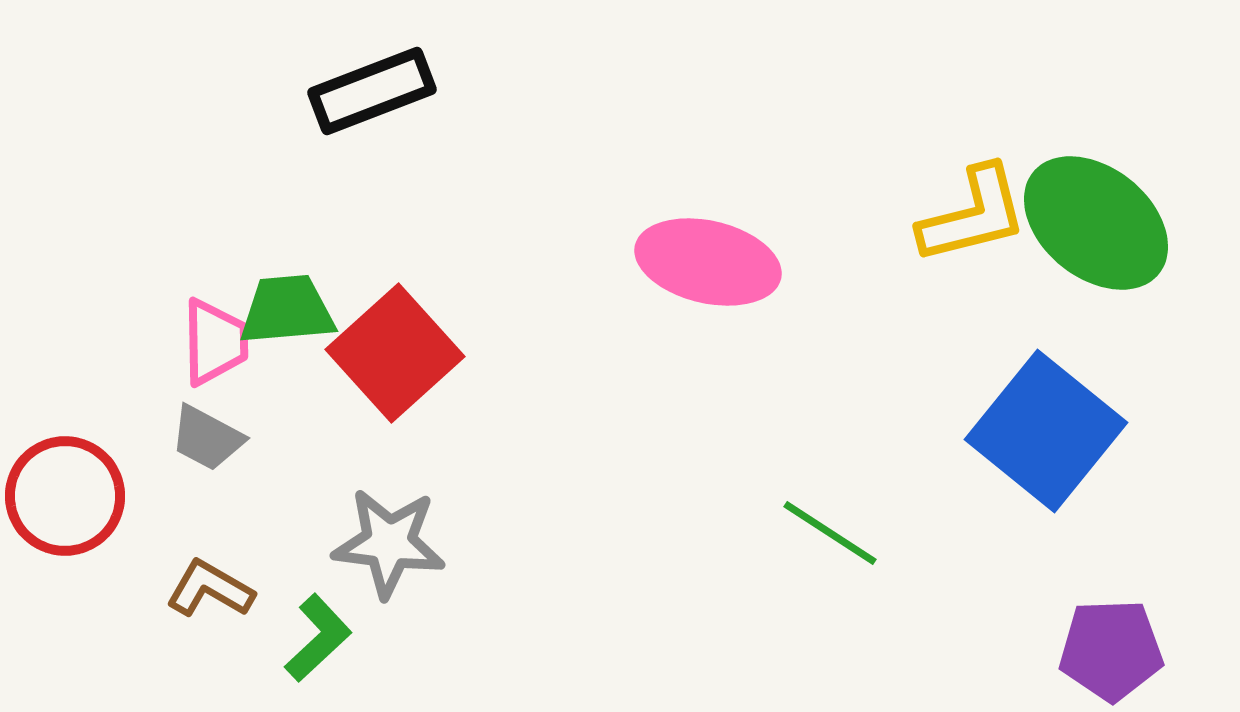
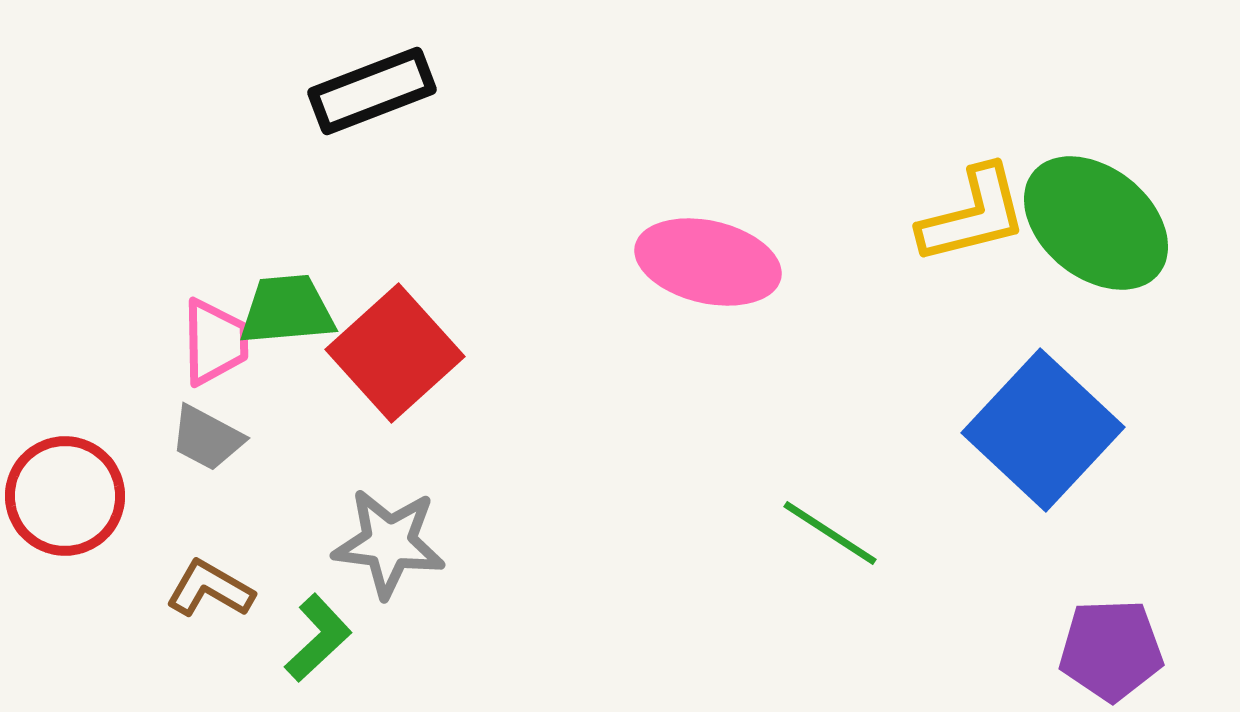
blue square: moved 3 px left, 1 px up; rotated 4 degrees clockwise
